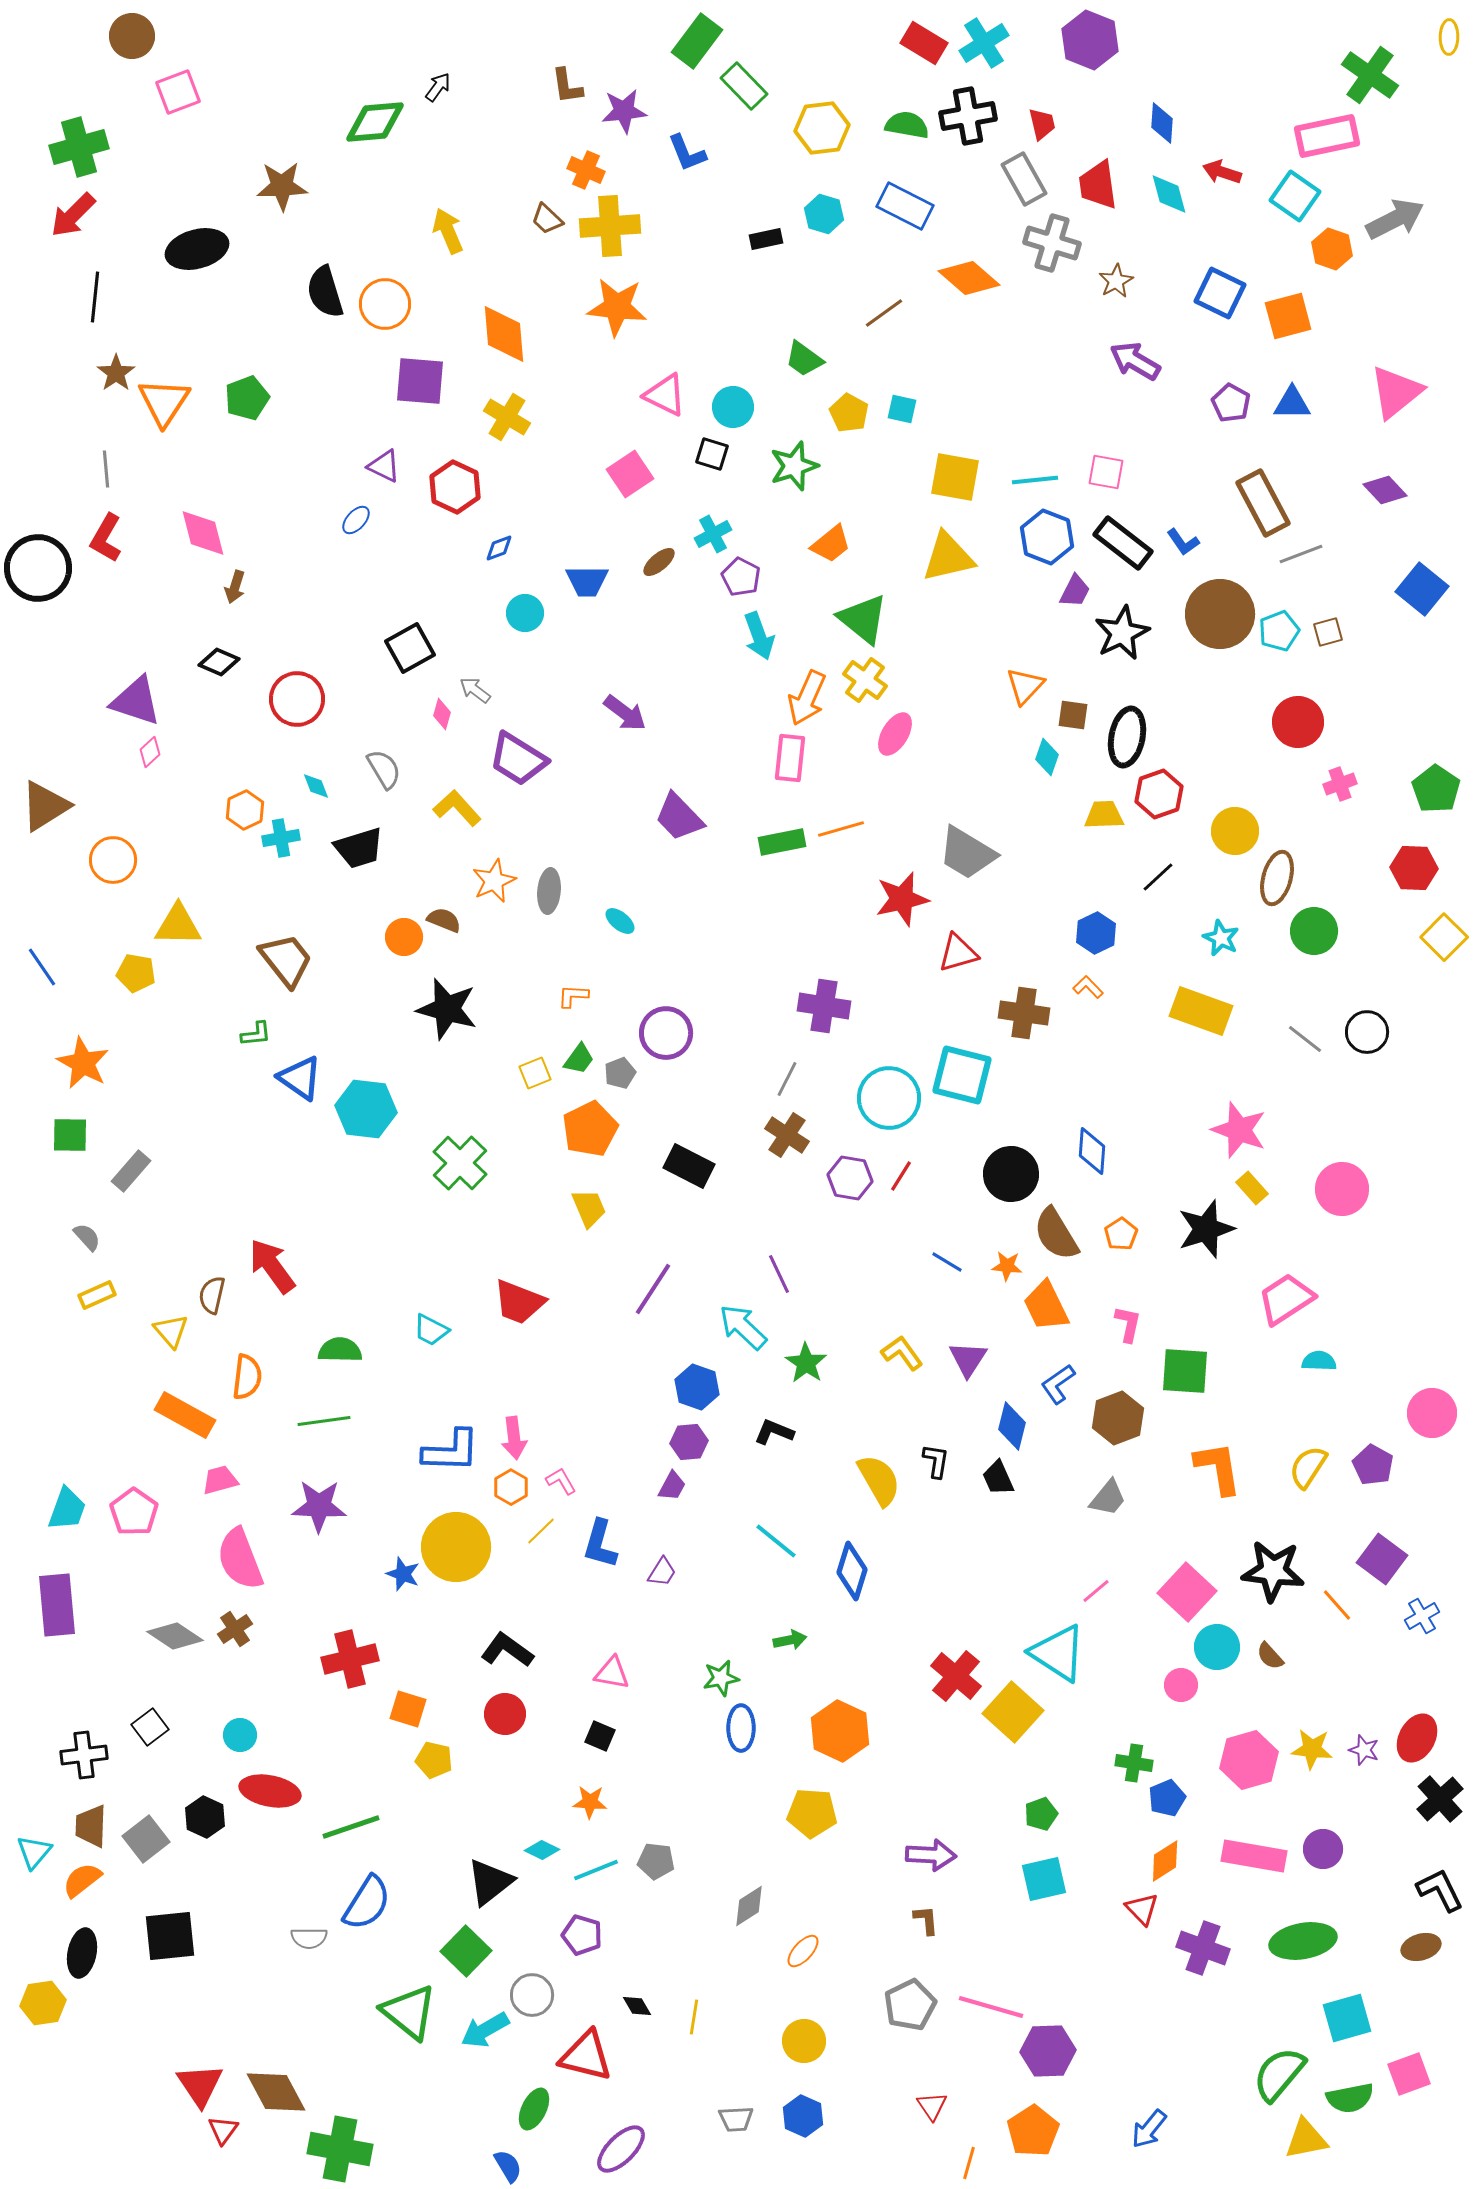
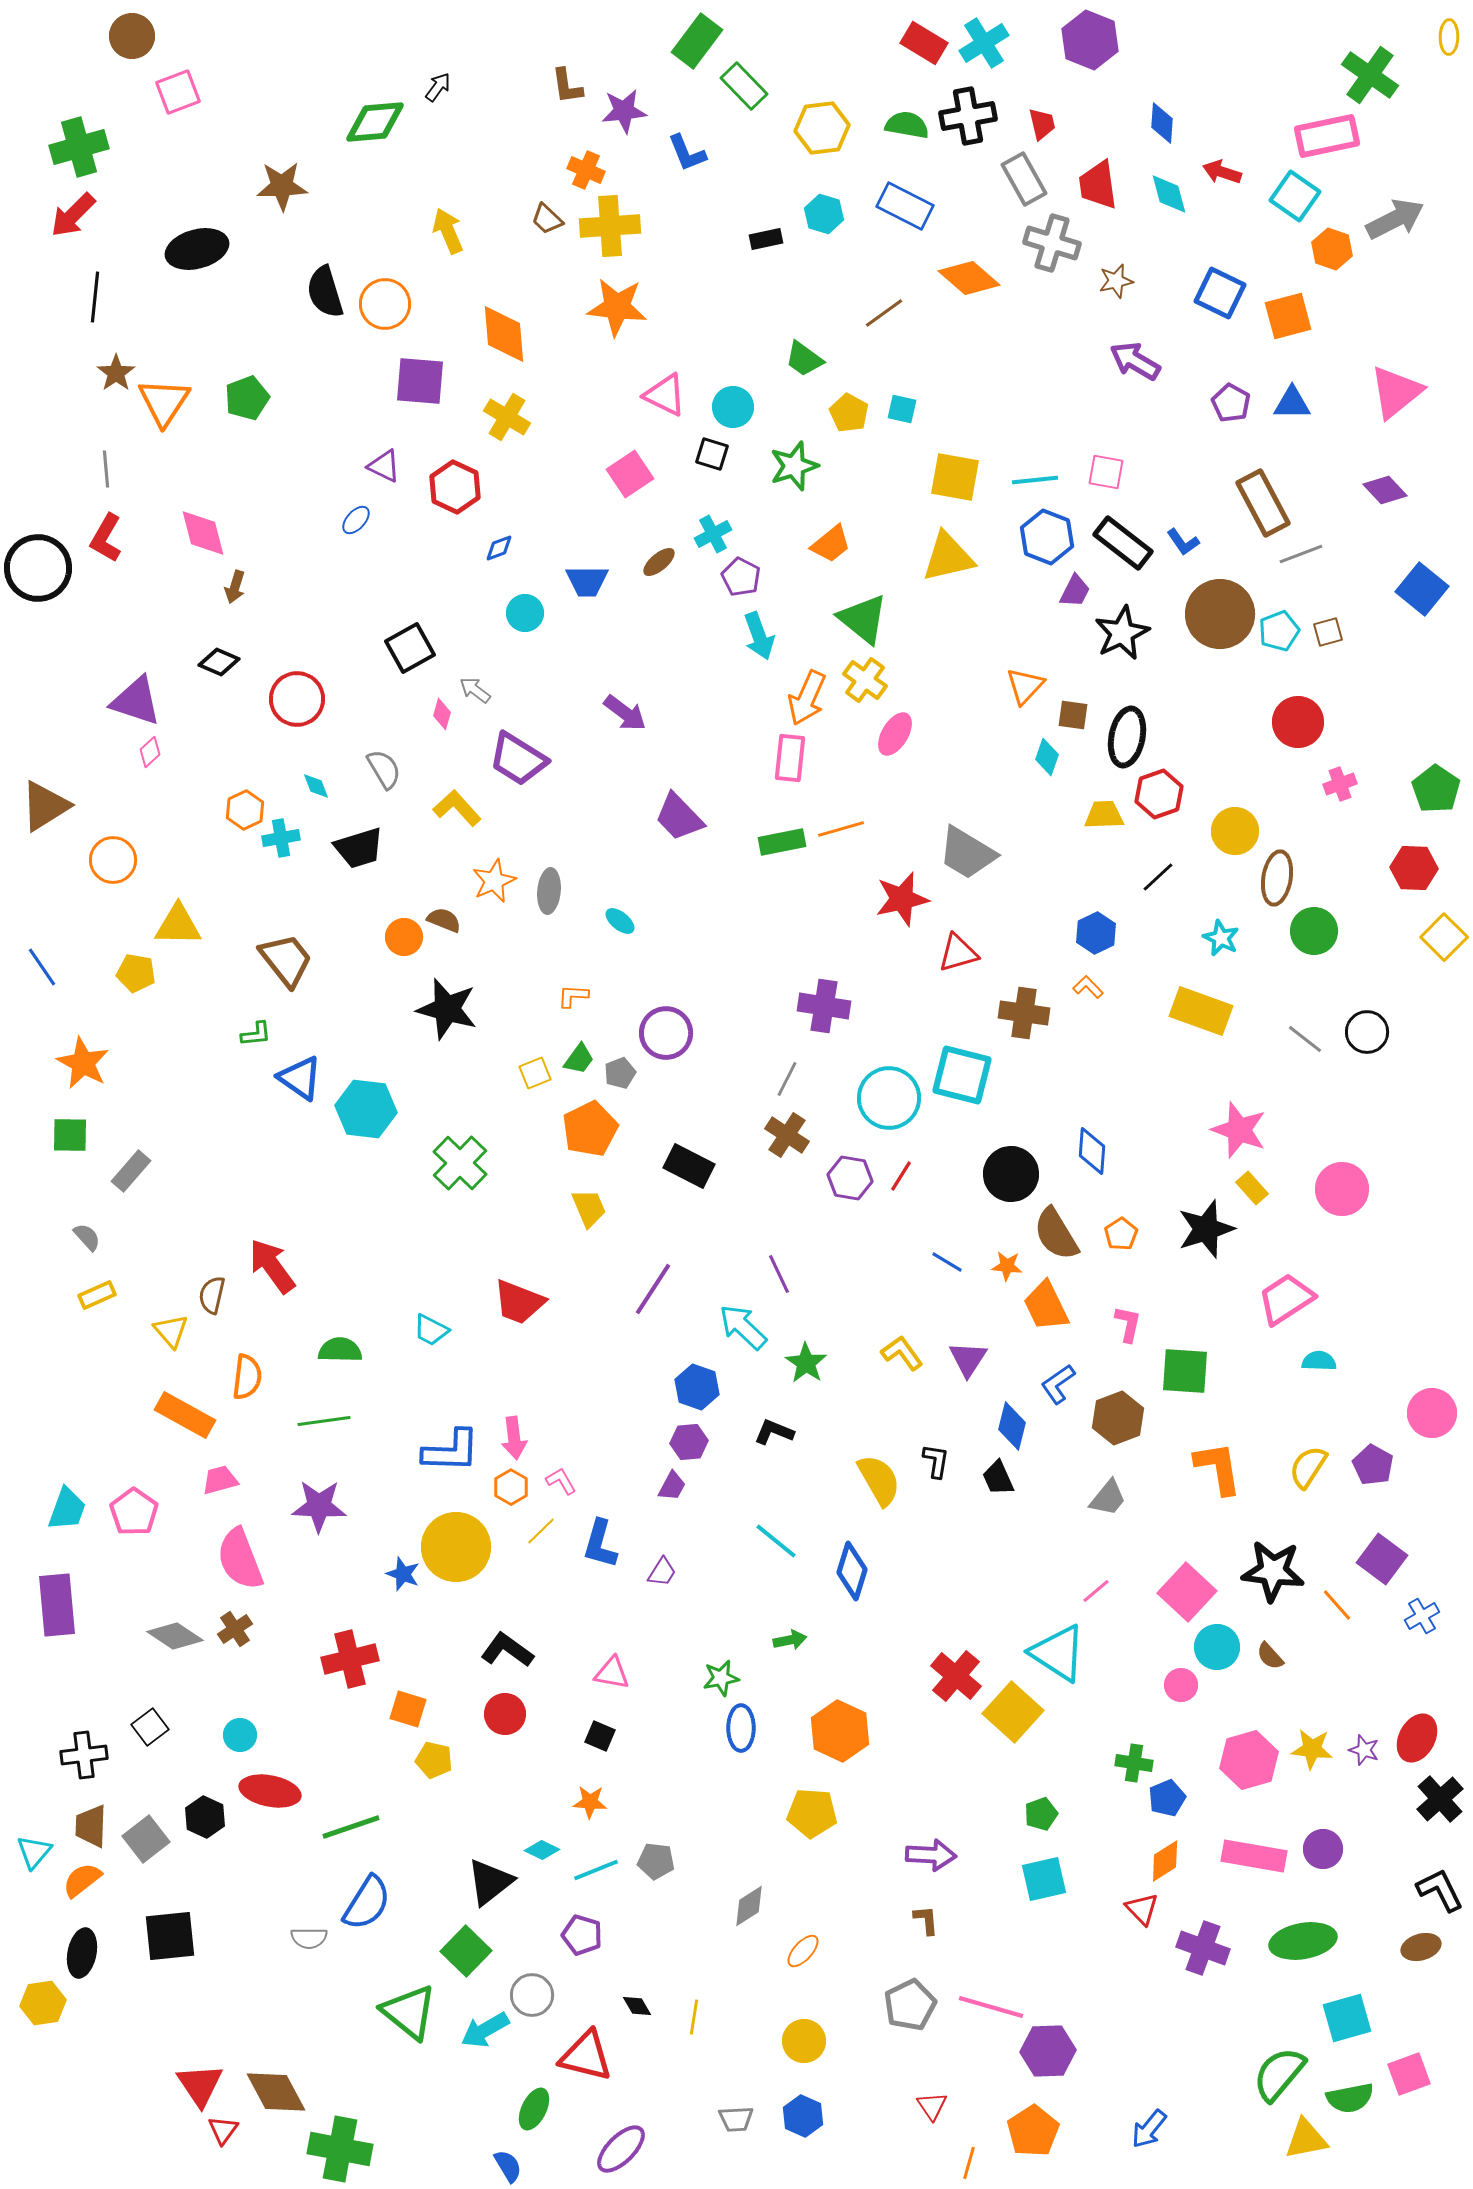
brown star at (1116, 281): rotated 16 degrees clockwise
brown ellipse at (1277, 878): rotated 6 degrees counterclockwise
